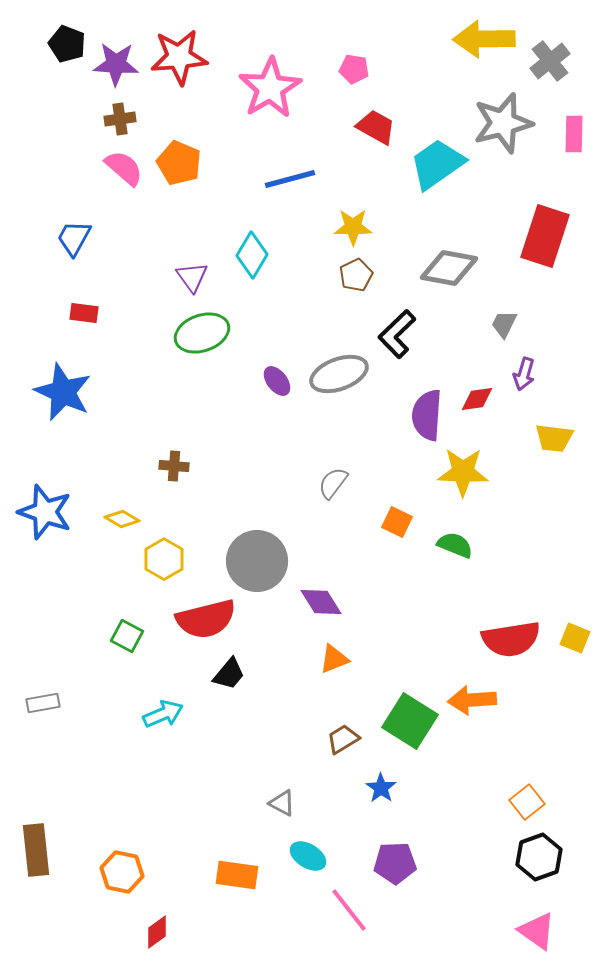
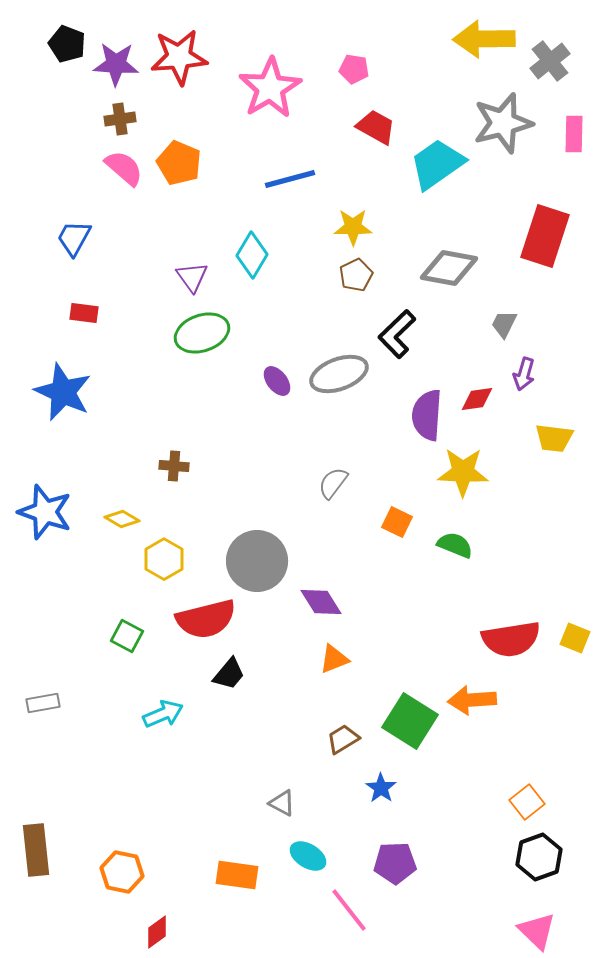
pink triangle at (537, 931): rotated 9 degrees clockwise
